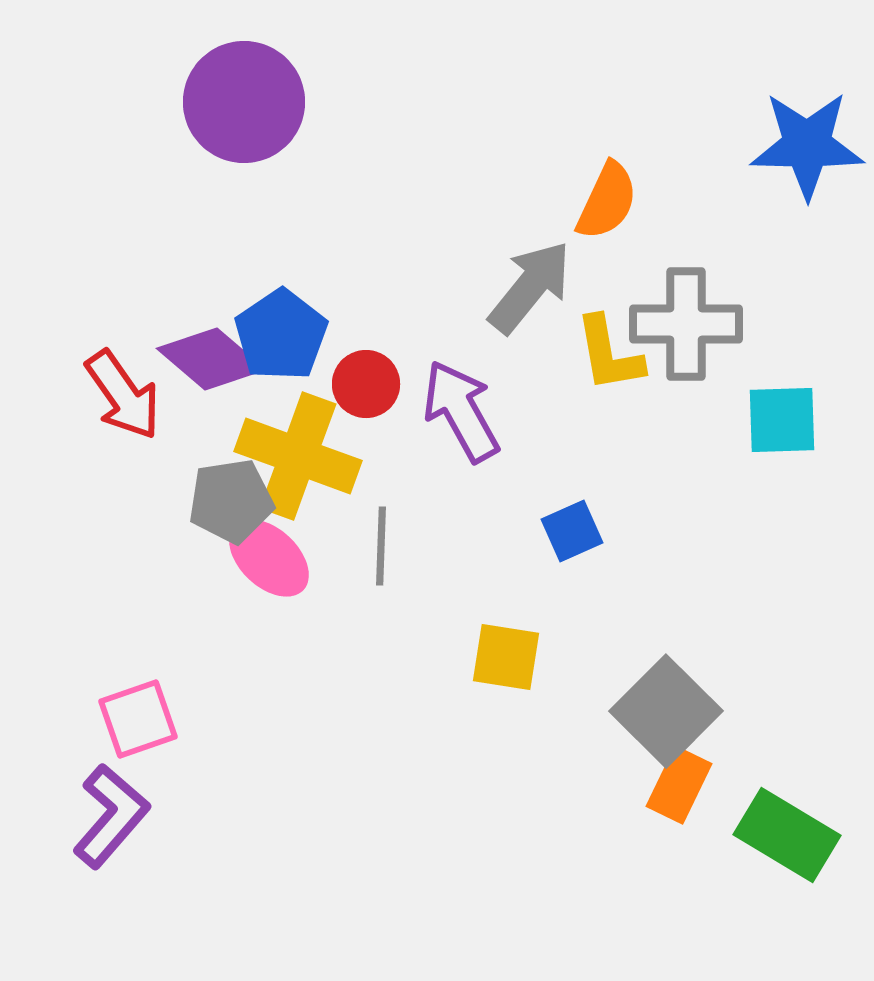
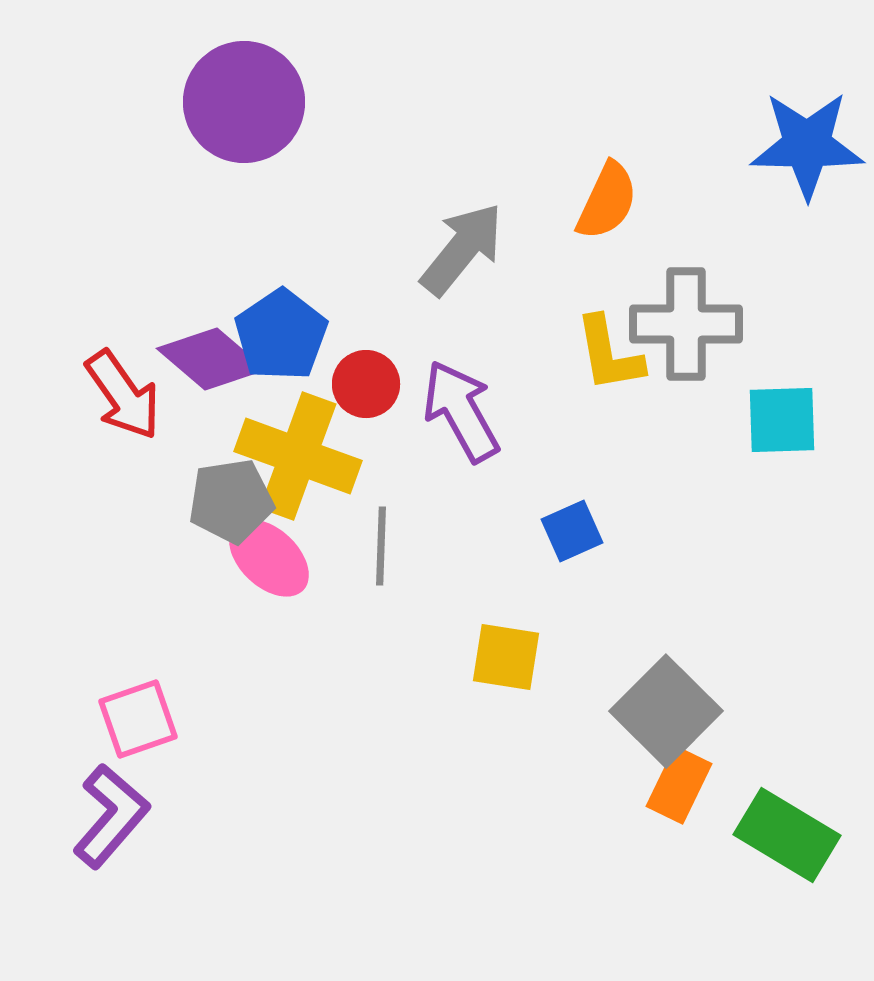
gray arrow: moved 68 px left, 38 px up
